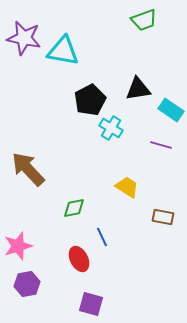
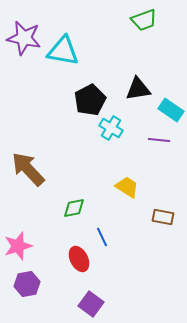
purple line: moved 2 px left, 5 px up; rotated 10 degrees counterclockwise
purple square: rotated 20 degrees clockwise
